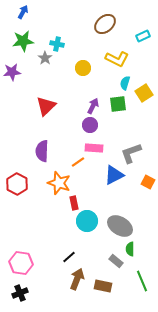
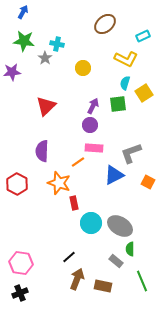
green star: moved 1 px right; rotated 15 degrees clockwise
yellow L-shape: moved 9 px right
cyan circle: moved 4 px right, 2 px down
